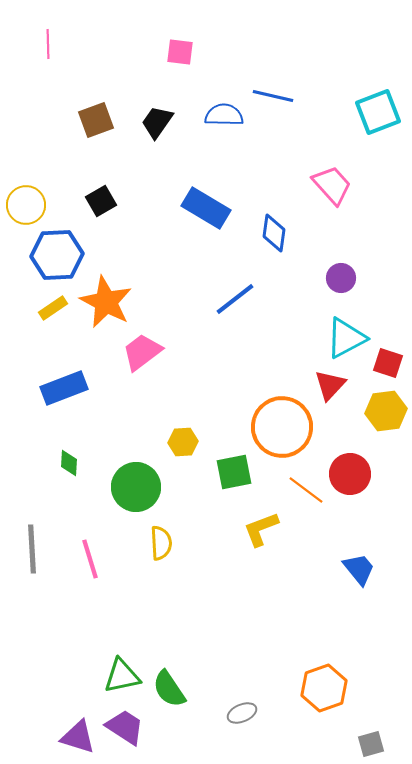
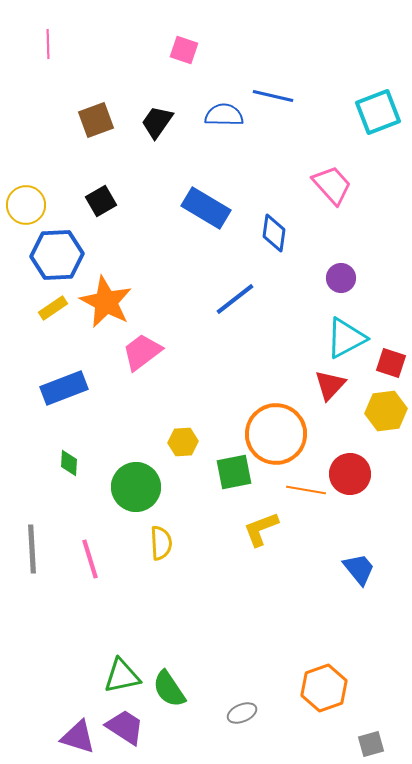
pink square at (180, 52): moved 4 px right, 2 px up; rotated 12 degrees clockwise
red square at (388, 363): moved 3 px right
orange circle at (282, 427): moved 6 px left, 7 px down
orange line at (306, 490): rotated 27 degrees counterclockwise
